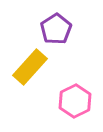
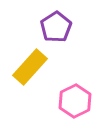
purple pentagon: moved 2 px up
